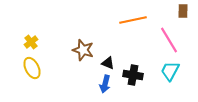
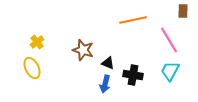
yellow cross: moved 6 px right
